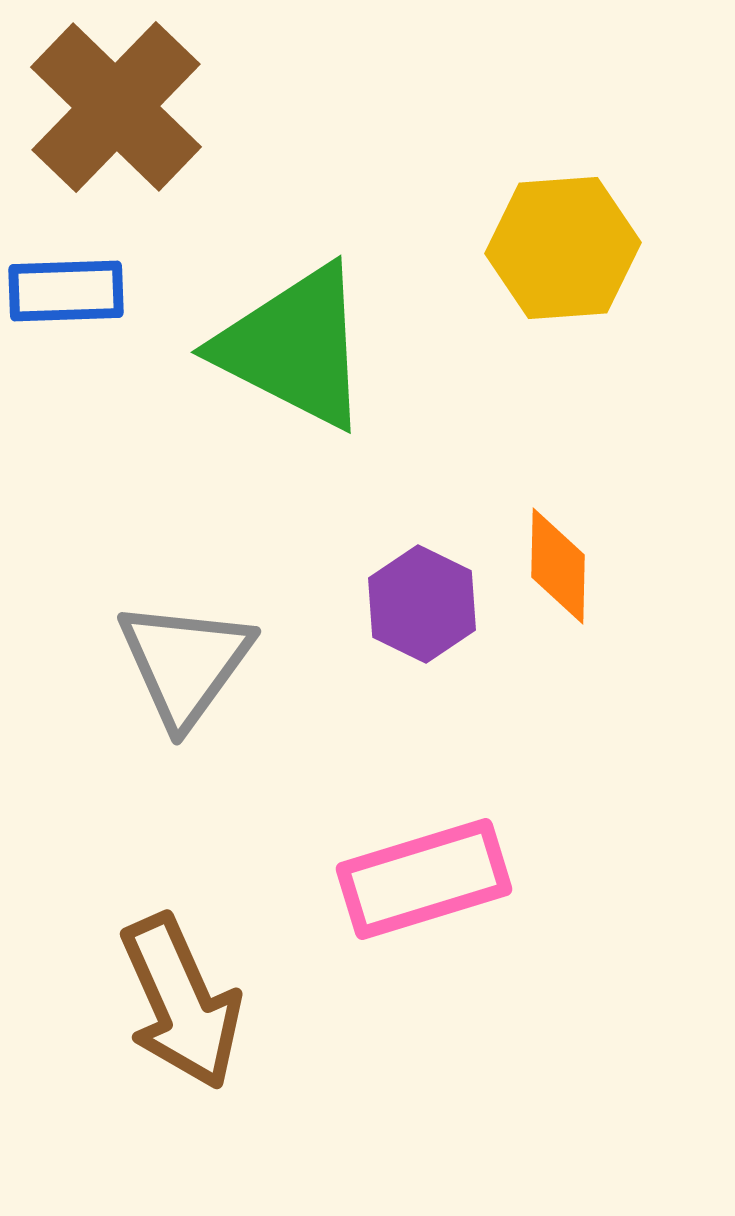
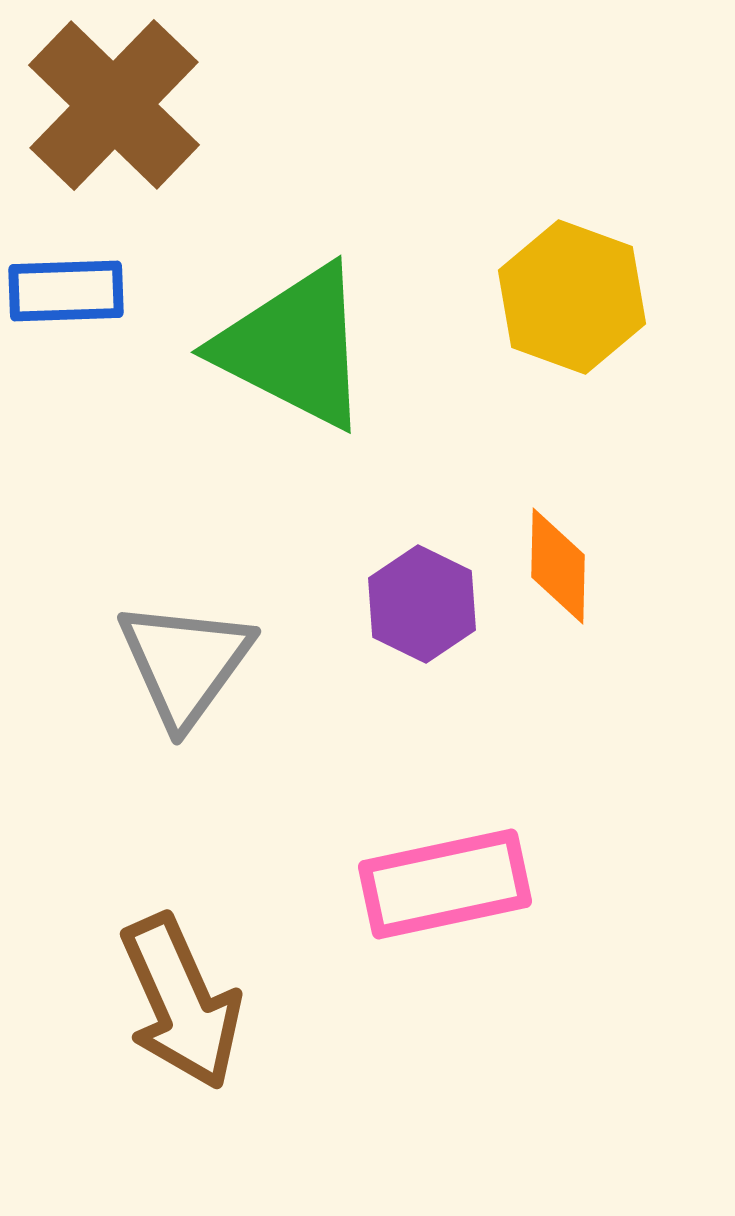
brown cross: moved 2 px left, 2 px up
yellow hexagon: moved 9 px right, 49 px down; rotated 24 degrees clockwise
pink rectangle: moved 21 px right, 5 px down; rotated 5 degrees clockwise
